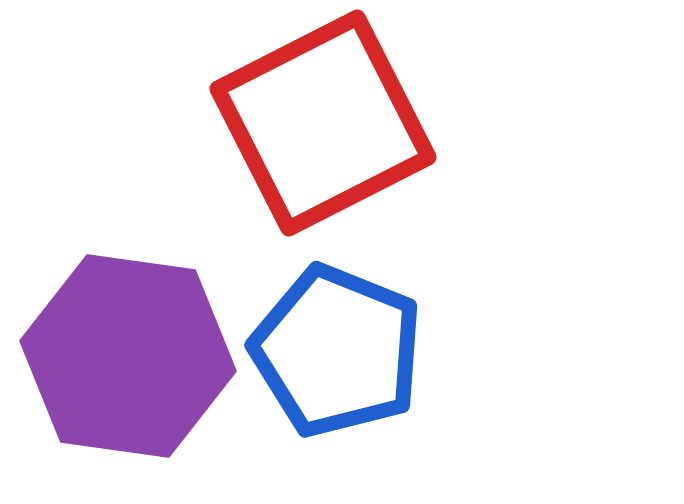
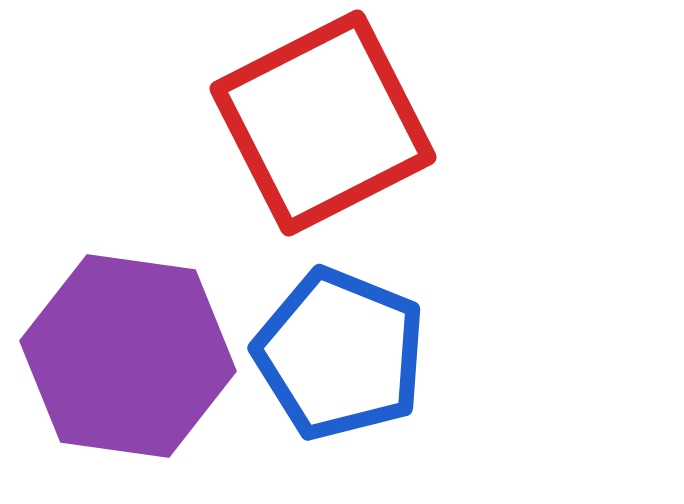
blue pentagon: moved 3 px right, 3 px down
